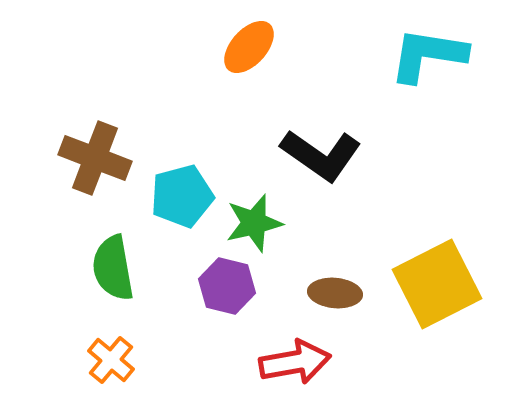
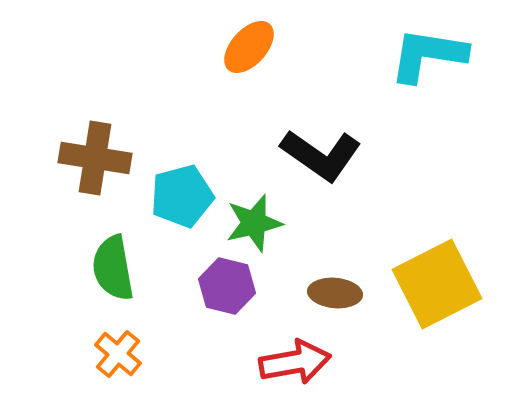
brown cross: rotated 12 degrees counterclockwise
orange cross: moved 7 px right, 6 px up
